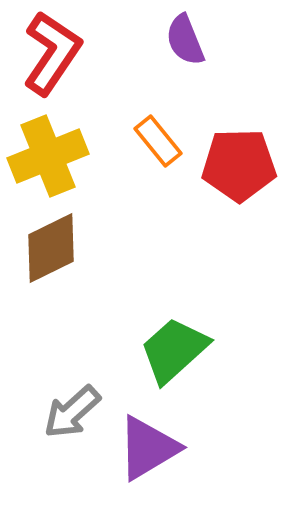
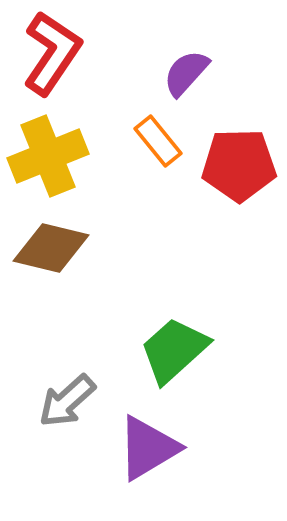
purple semicircle: moved 1 px right, 33 px down; rotated 64 degrees clockwise
brown diamond: rotated 40 degrees clockwise
gray arrow: moved 5 px left, 11 px up
